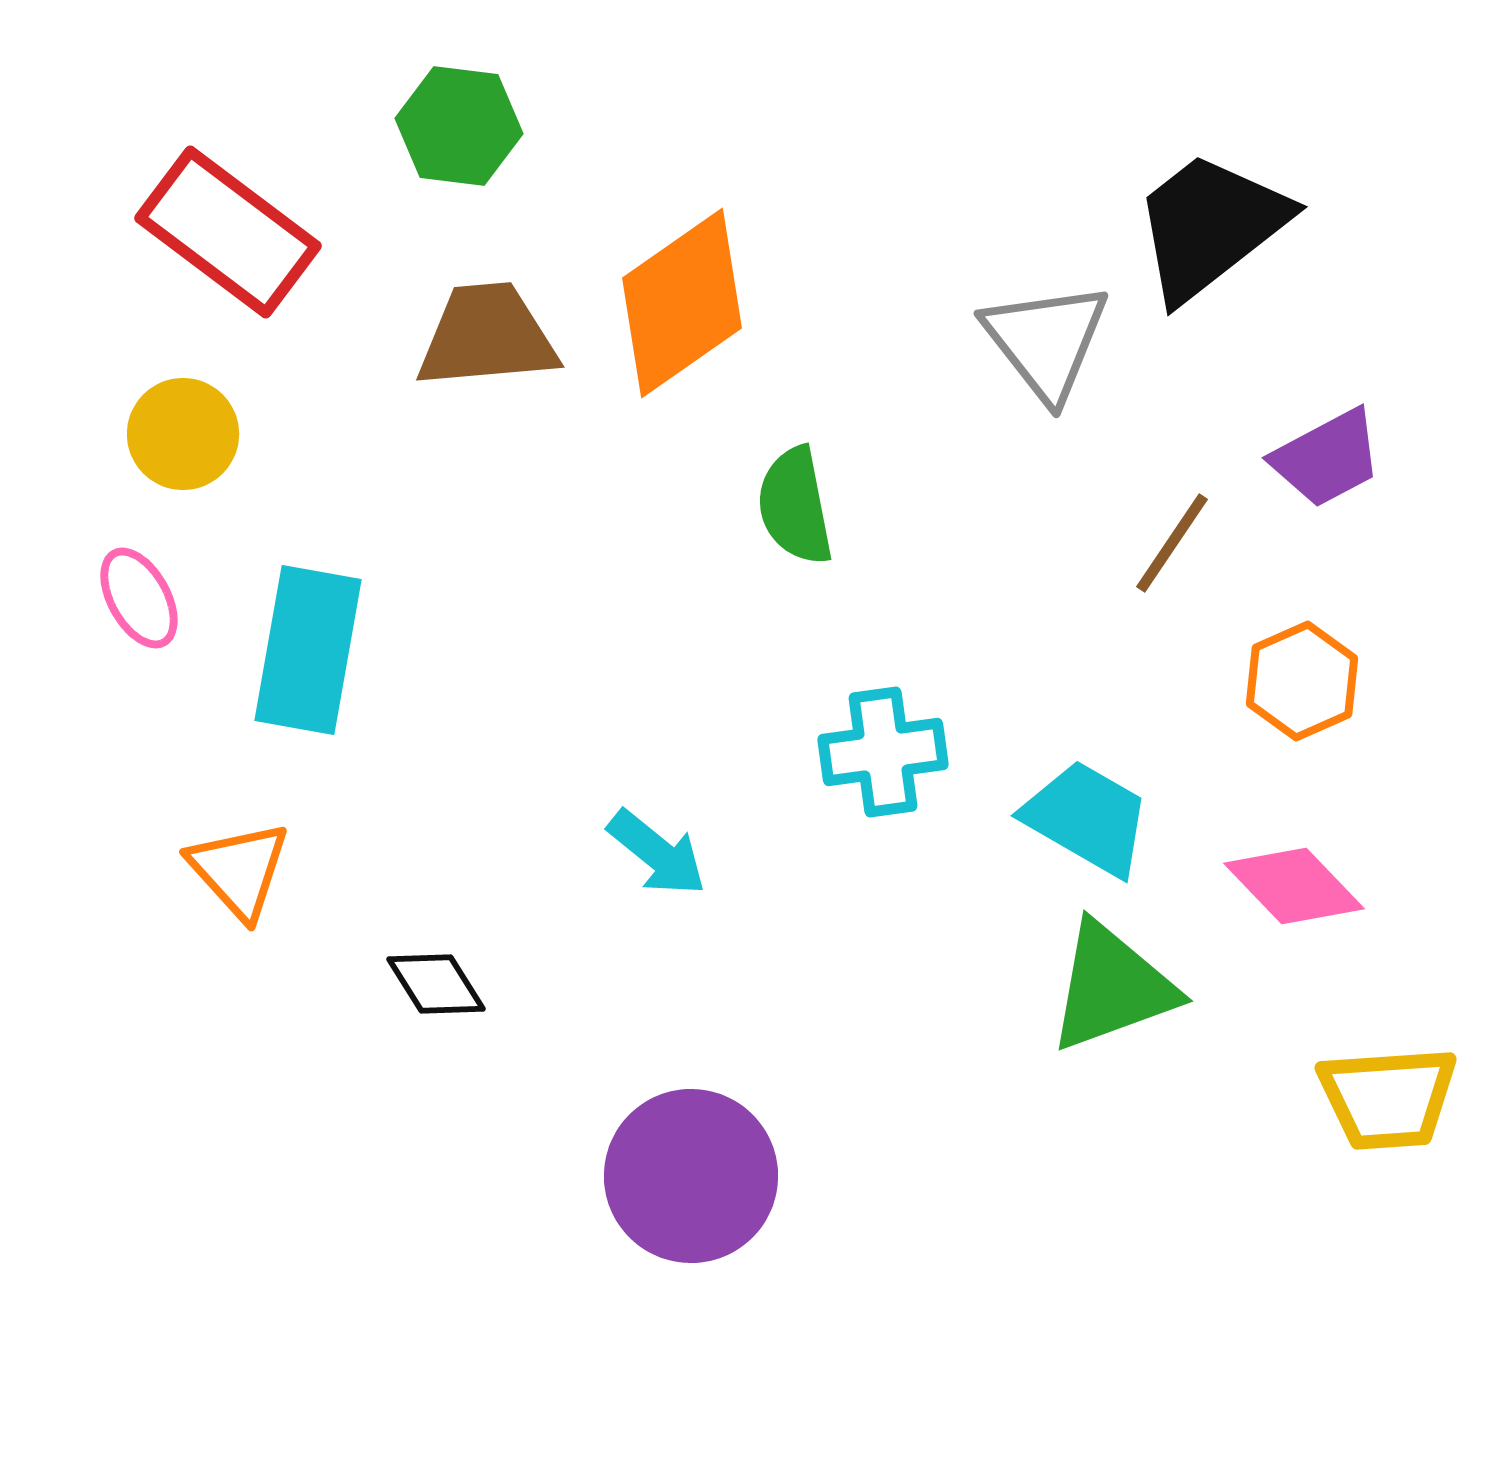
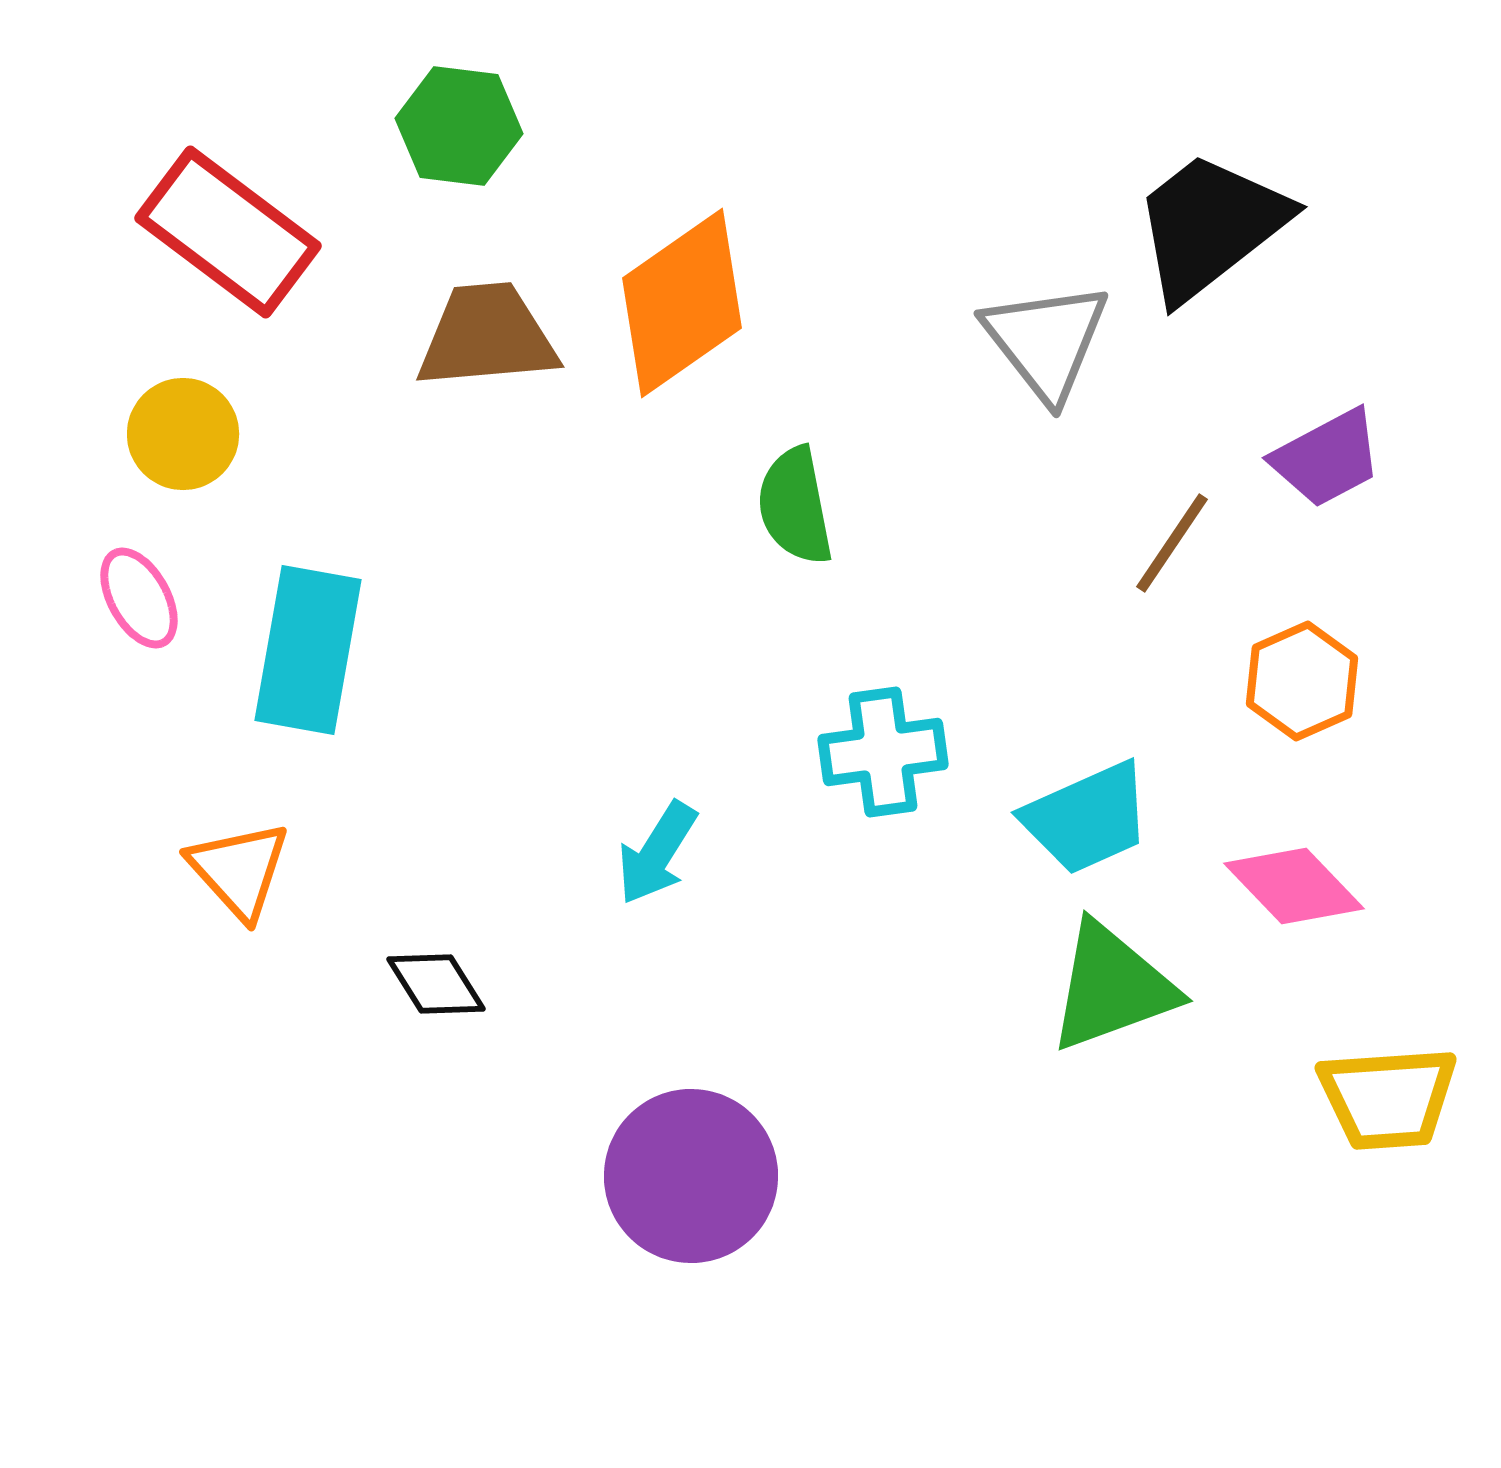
cyan trapezoid: rotated 126 degrees clockwise
cyan arrow: rotated 83 degrees clockwise
